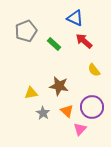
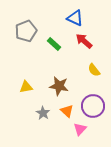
yellow triangle: moved 5 px left, 6 px up
purple circle: moved 1 px right, 1 px up
